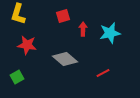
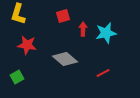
cyan star: moved 4 px left
